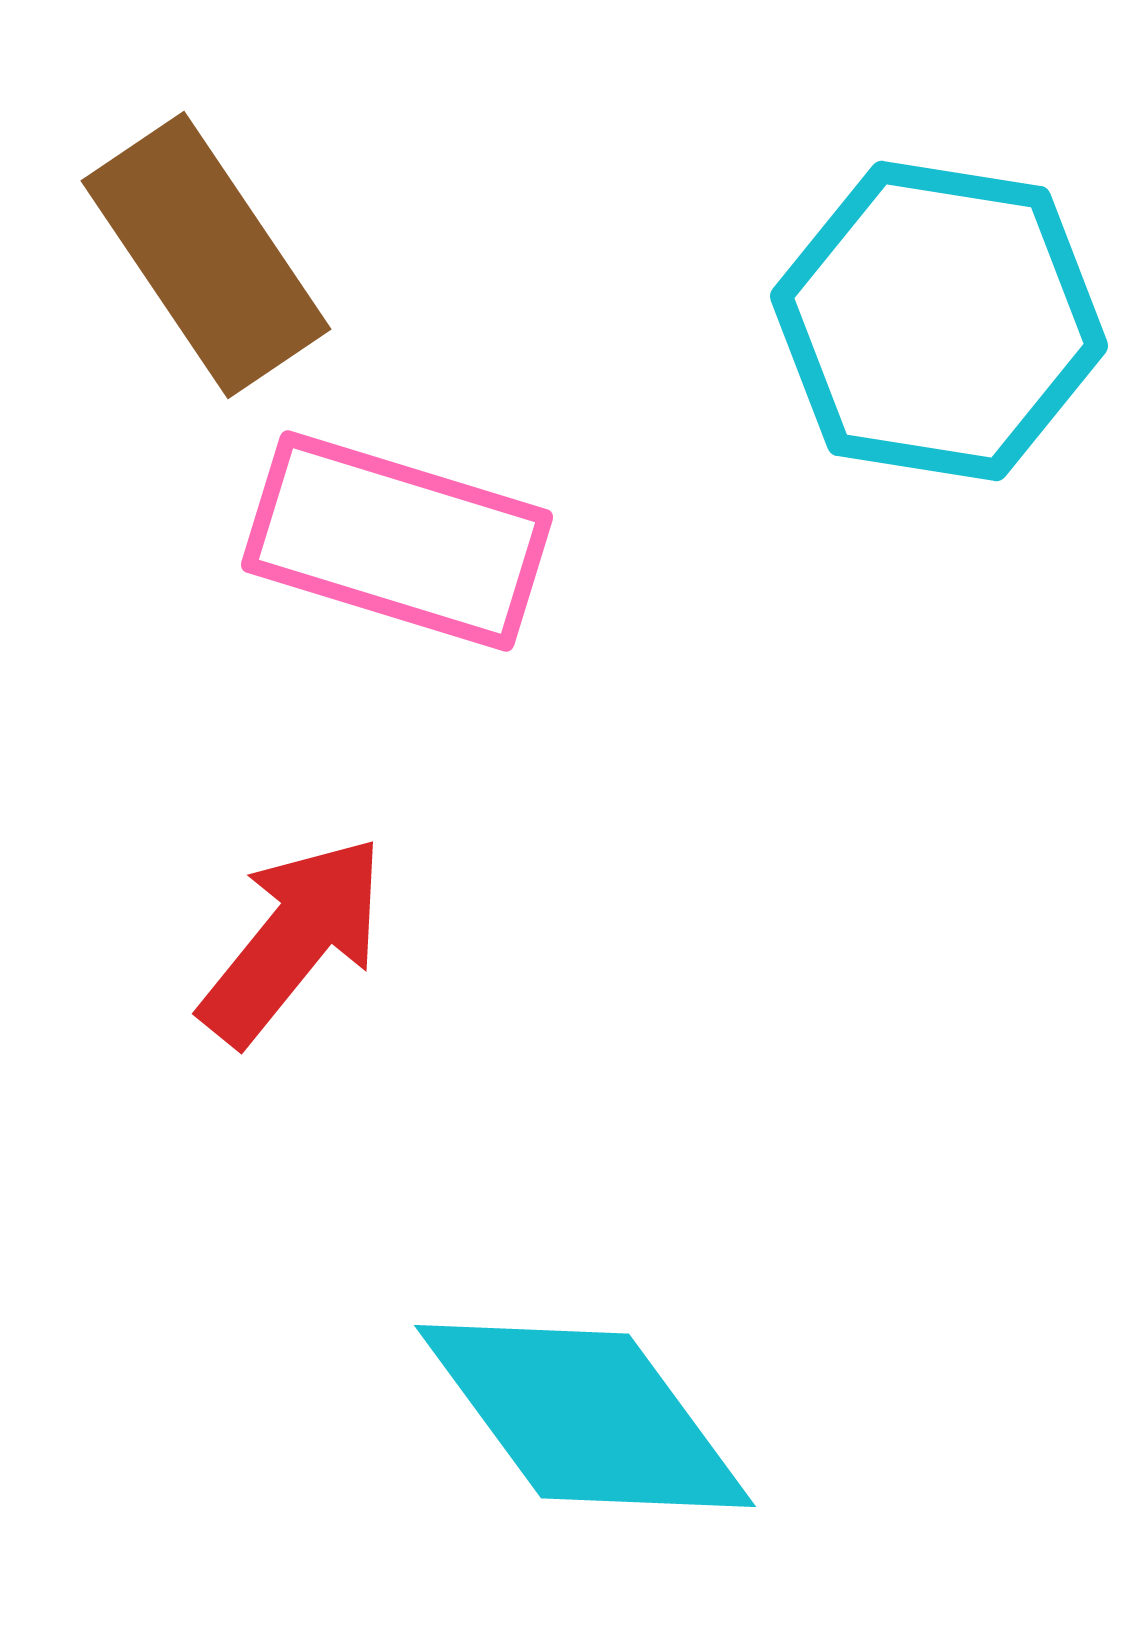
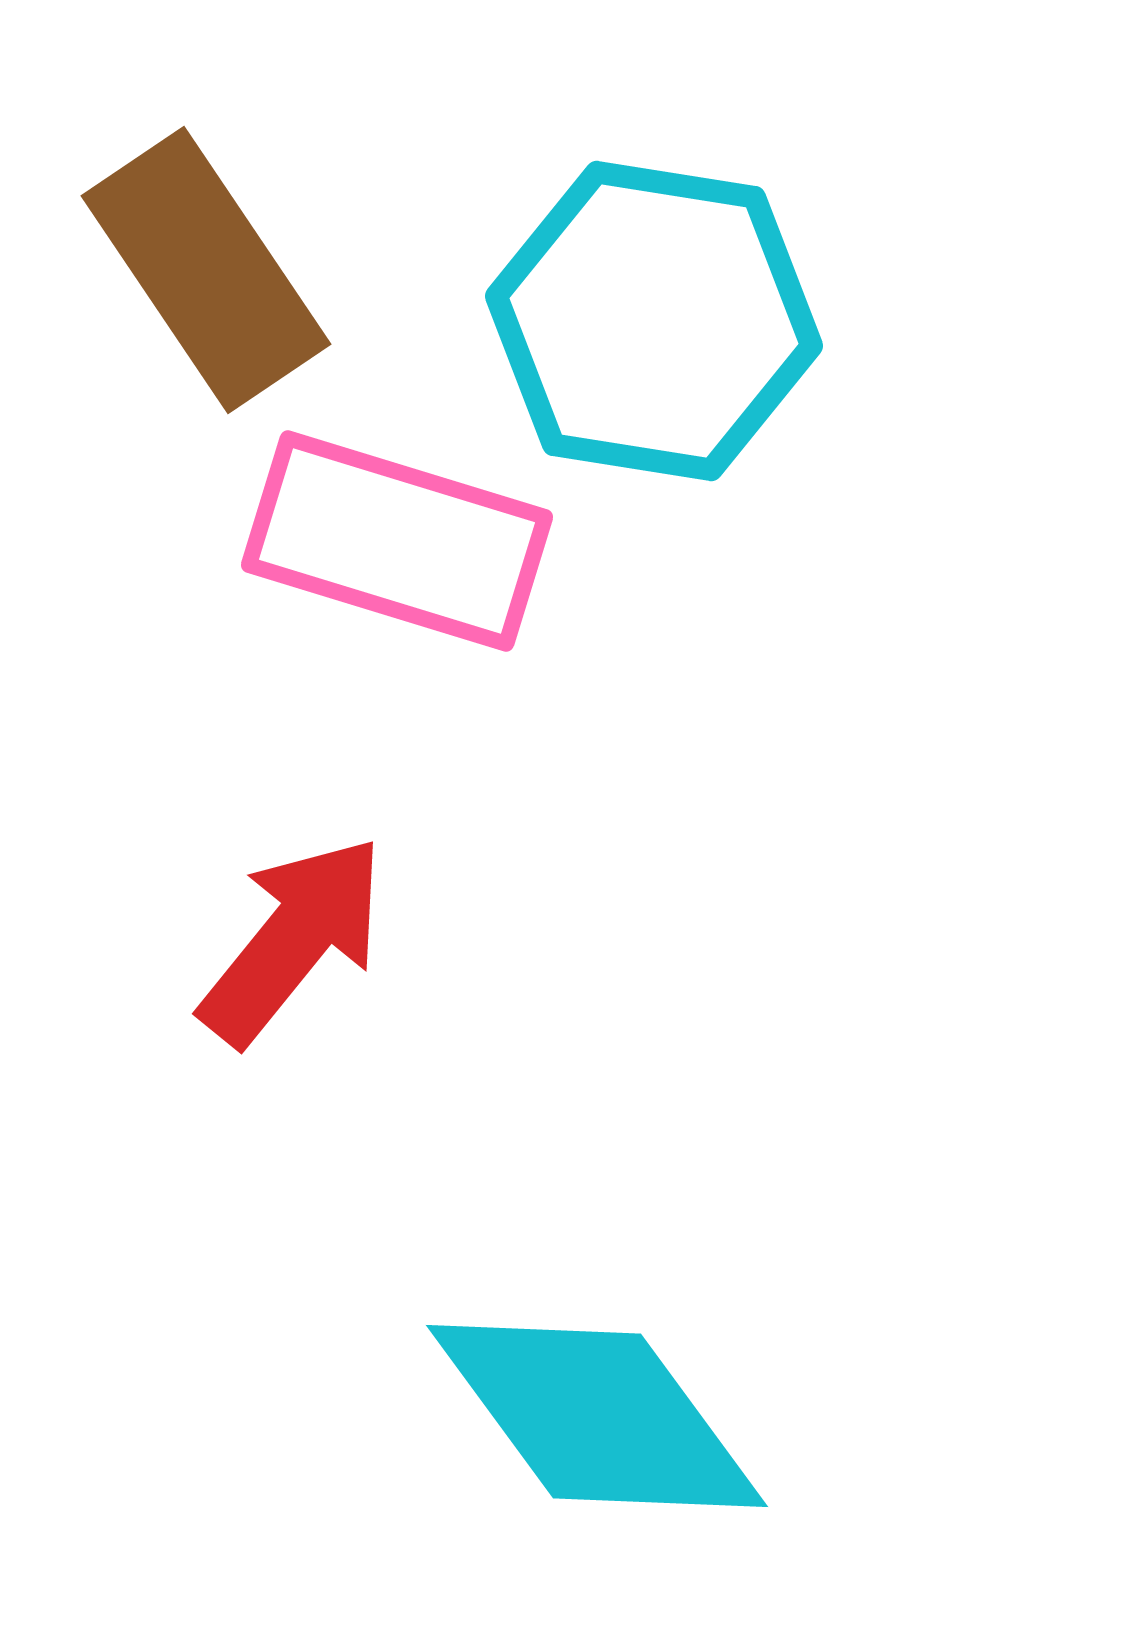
brown rectangle: moved 15 px down
cyan hexagon: moved 285 px left
cyan diamond: moved 12 px right
